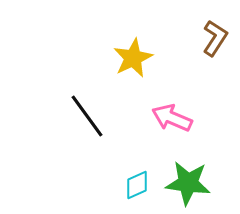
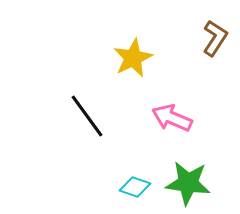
cyan diamond: moved 2 px left, 2 px down; rotated 44 degrees clockwise
